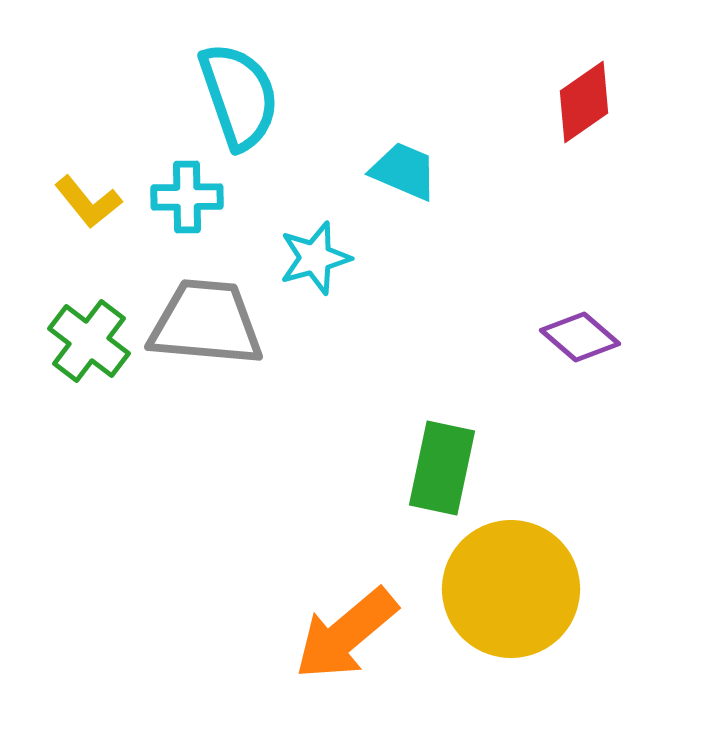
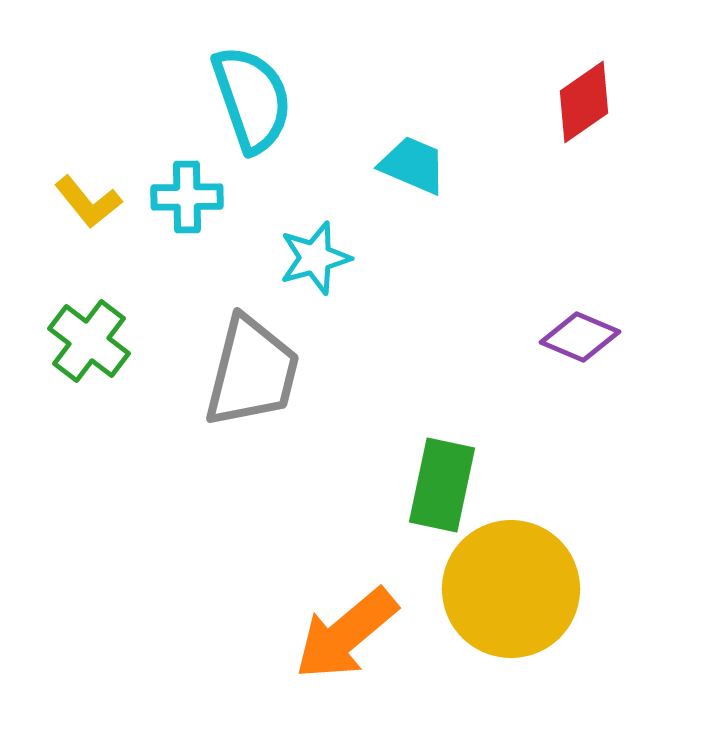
cyan semicircle: moved 13 px right, 3 px down
cyan trapezoid: moved 9 px right, 6 px up
gray trapezoid: moved 46 px right, 49 px down; rotated 99 degrees clockwise
purple diamond: rotated 18 degrees counterclockwise
green rectangle: moved 17 px down
